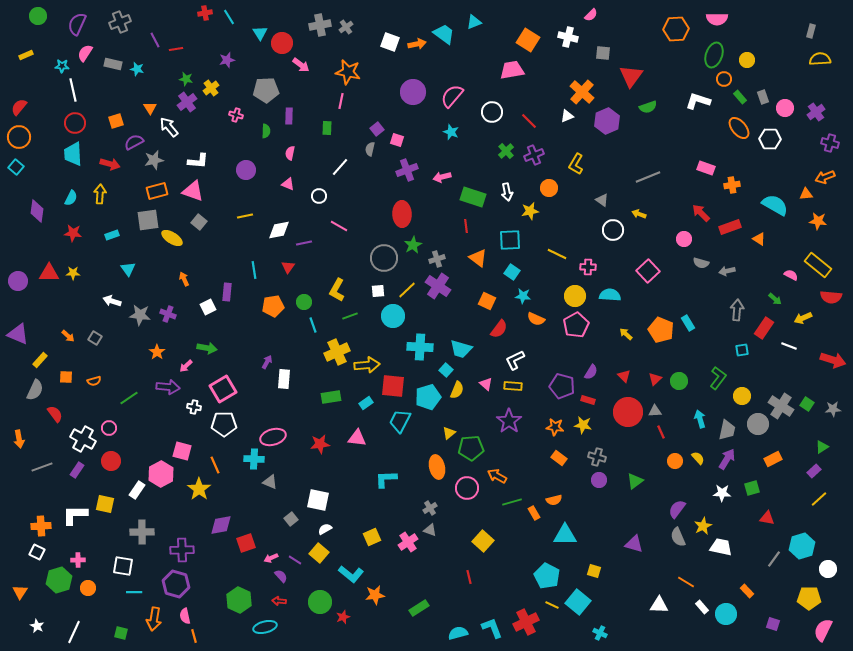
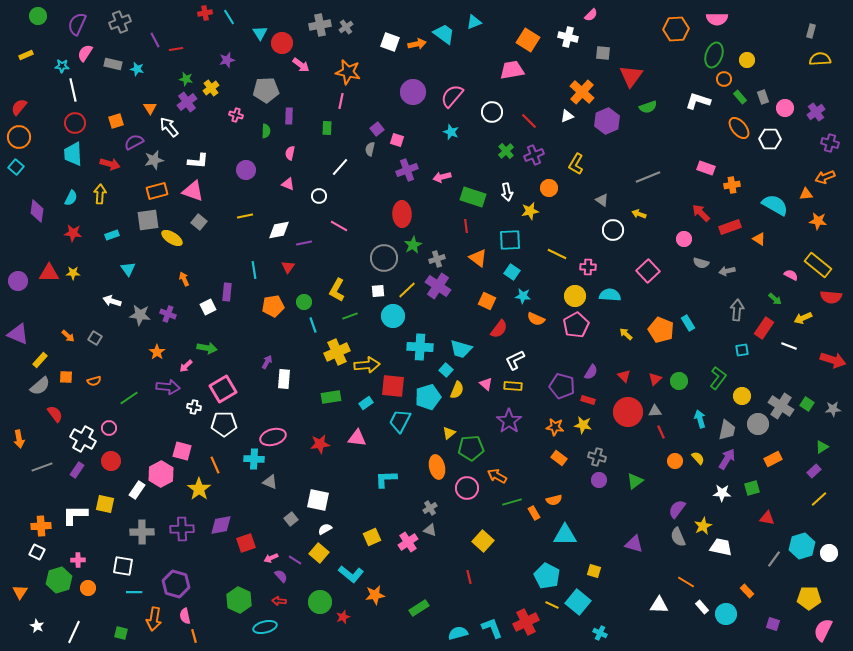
gray semicircle at (35, 390): moved 5 px right, 4 px up; rotated 25 degrees clockwise
purple cross at (182, 550): moved 21 px up
white circle at (828, 569): moved 1 px right, 16 px up
